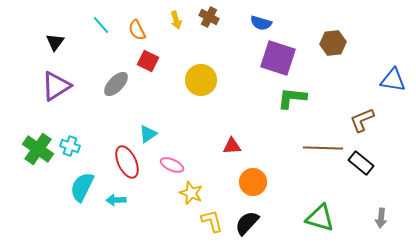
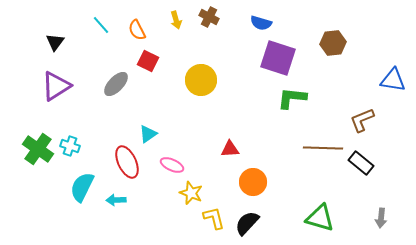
red triangle: moved 2 px left, 3 px down
yellow L-shape: moved 2 px right, 3 px up
